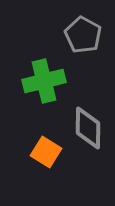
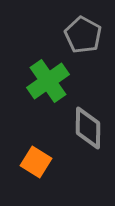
green cross: moved 4 px right; rotated 21 degrees counterclockwise
orange square: moved 10 px left, 10 px down
